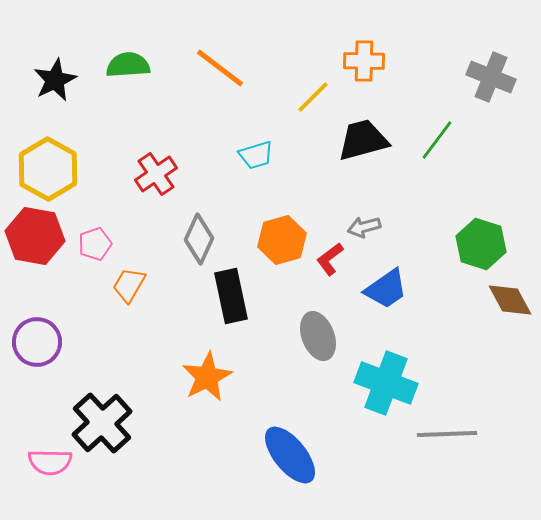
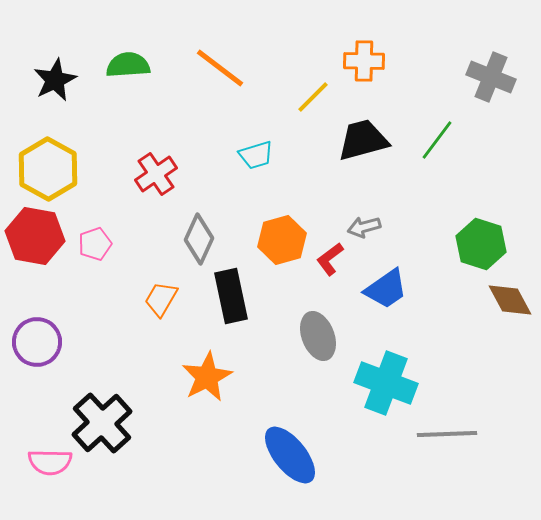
orange trapezoid: moved 32 px right, 14 px down
